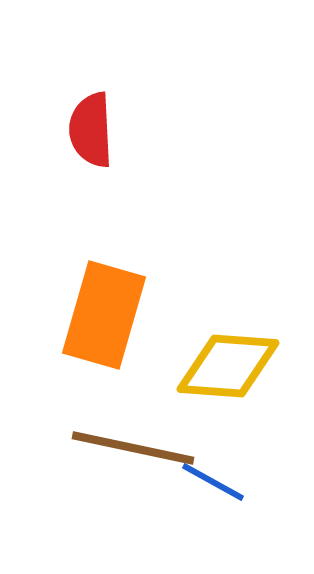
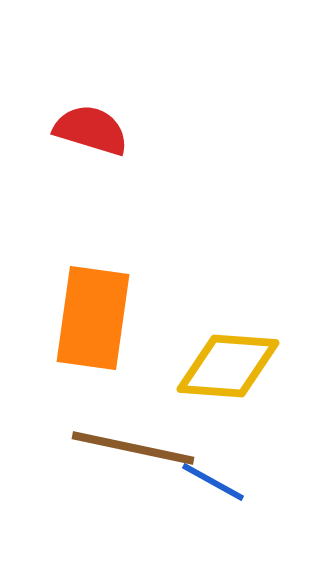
red semicircle: rotated 110 degrees clockwise
orange rectangle: moved 11 px left, 3 px down; rotated 8 degrees counterclockwise
